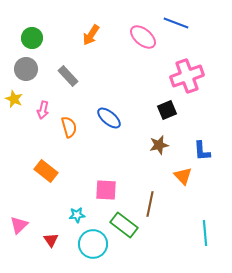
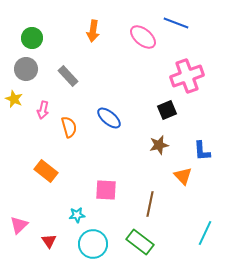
orange arrow: moved 2 px right, 4 px up; rotated 25 degrees counterclockwise
green rectangle: moved 16 px right, 17 px down
cyan line: rotated 30 degrees clockwise
red triangle: moved 2 px left, 1 px down
